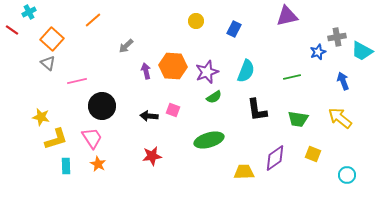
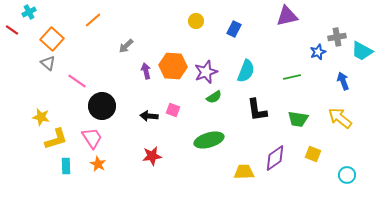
purple star: moved 1 px left
pink line: rotated 48 degrees clockwise
